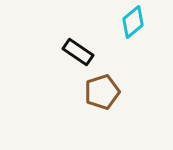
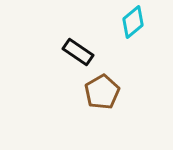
brown pentagon: rotated 12 degrees counterclockwise
